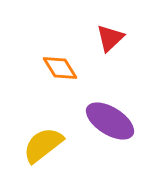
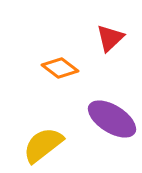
orange diamond: rotated 21 degrees counterclockwise
purple ellipse: moved 2 px right, 2 px up
